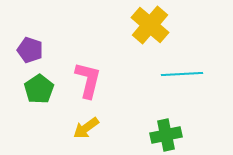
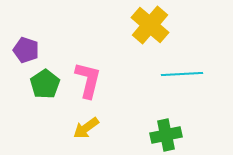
purple pentagon: moved 4 px left
green pentagon: moved 6 px right, 5 px up
